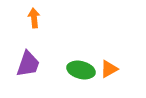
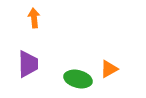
purple trapezoid: rotated 20 degrees counterclockwise
green ellipse: moved 3 px left, 9 px down
